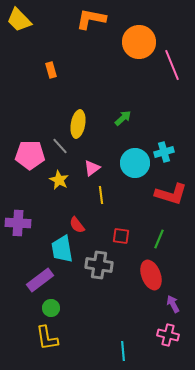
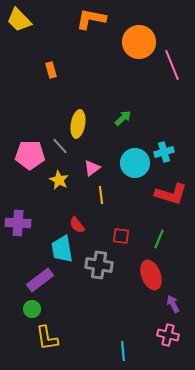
green circle: moved 19 px left, 1 px down
